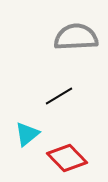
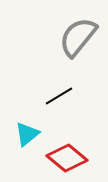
gray semicircle: moved 2 px right; rotated 48 degrees counterclockwise
red diamond: rotated 6 degrees counterclockwise
